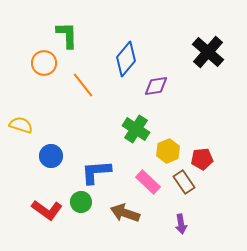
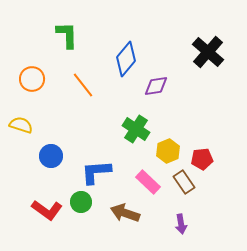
orange circle: moved 12 px left, 16 px down
